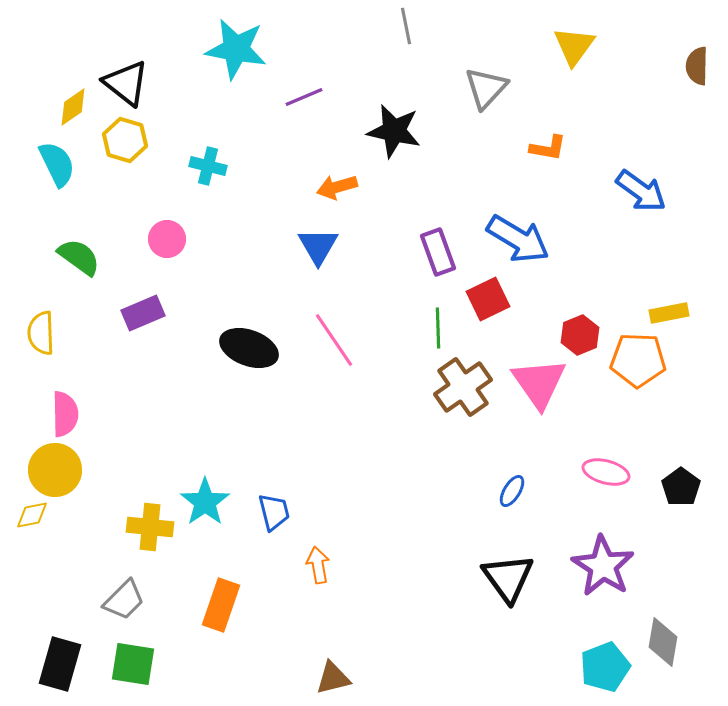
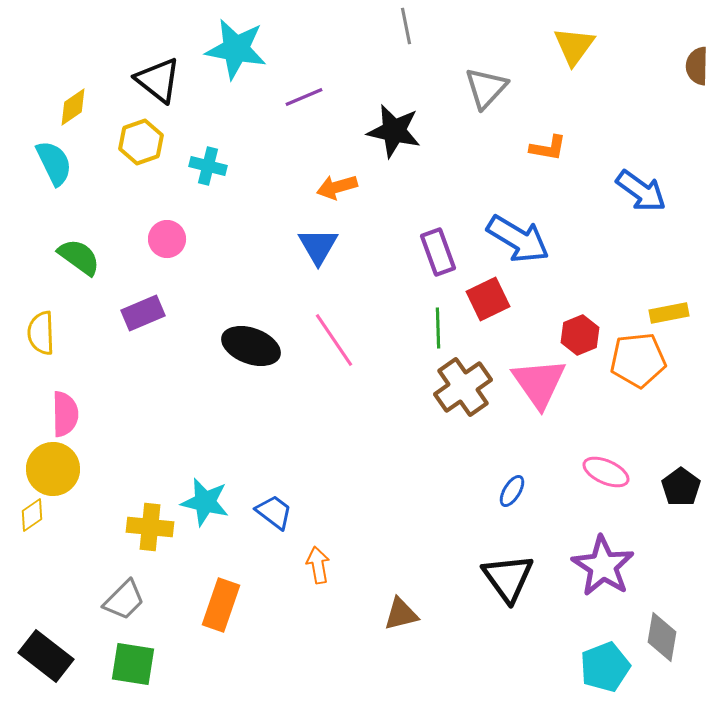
black triangle at (126, 83): moved 32 px right, 3 px up
yellow hexagon at (125, 140): moved 16 px right, 2 px down; rotated 24 degrees clockwise
cyan semicircle at (57, 164): moved 3 px left, 1 px up
black ellipse at (249, 348): moved 2 px right, 2 px up
orange pentagon at (638, 360): rotated 8 degrees counterclockwise
yellow circle at (55, 470): moved 2 px left, 1 px up
pink ellipse at (606, 472): rotated 9 degrees clockwise
cyan star at (205, 502): rotated 24 degrees counterclockwise
blue trapezoid at (274, 512): rotated 39 degrees counterclockwise
yellow diamond at (32, 515): rotated 24 degrees counterclockwise
gray diamond at (663, 642): moved 1 px left, 5 px up
black rectangle at (60, 664): moved 14 px left, 8 px up; rotated 68 degrees counterclockwise
brown triangle at (333, 678): moved 68 px right, 64 px up
